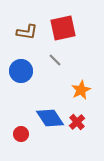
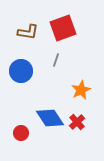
red square: rotated 8 degrees counterclockwise
brown L-shape: moved 1 px right
gray line: moved 1 px right; rotated 64 degrees clockwise
red circle: moved 1 px up
